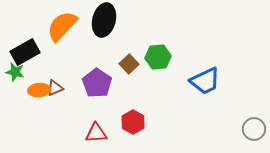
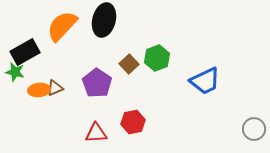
green hexagon: moved 1 px left, 1 px down; rotated 15 degrees counterclockwise
red hexagon: rotated 20 degrees clockwise
